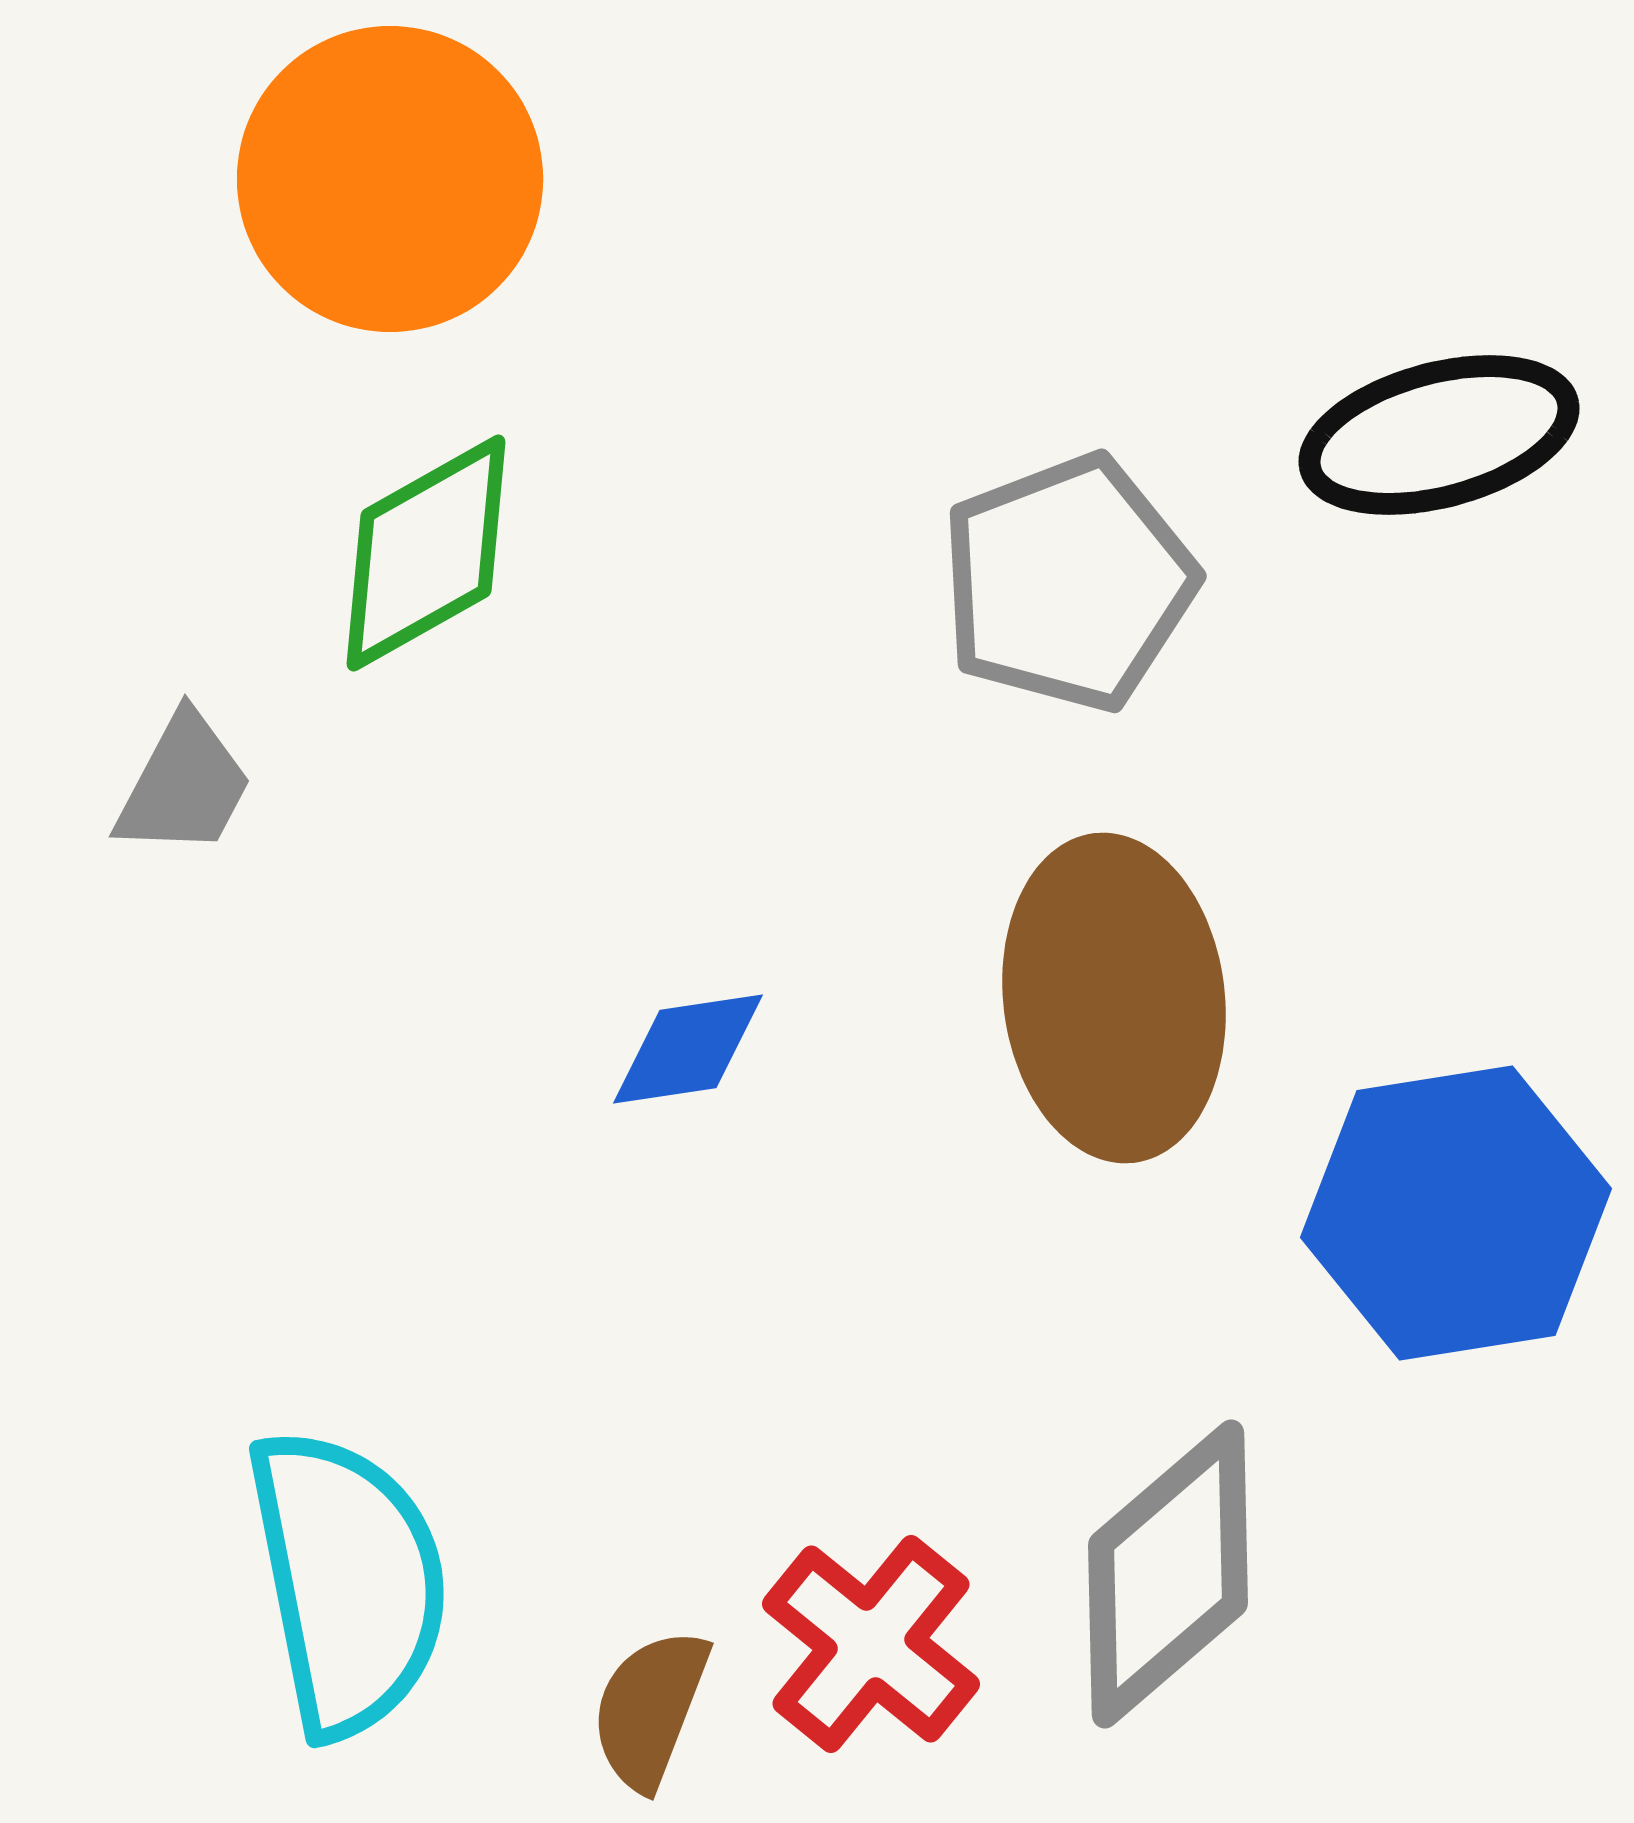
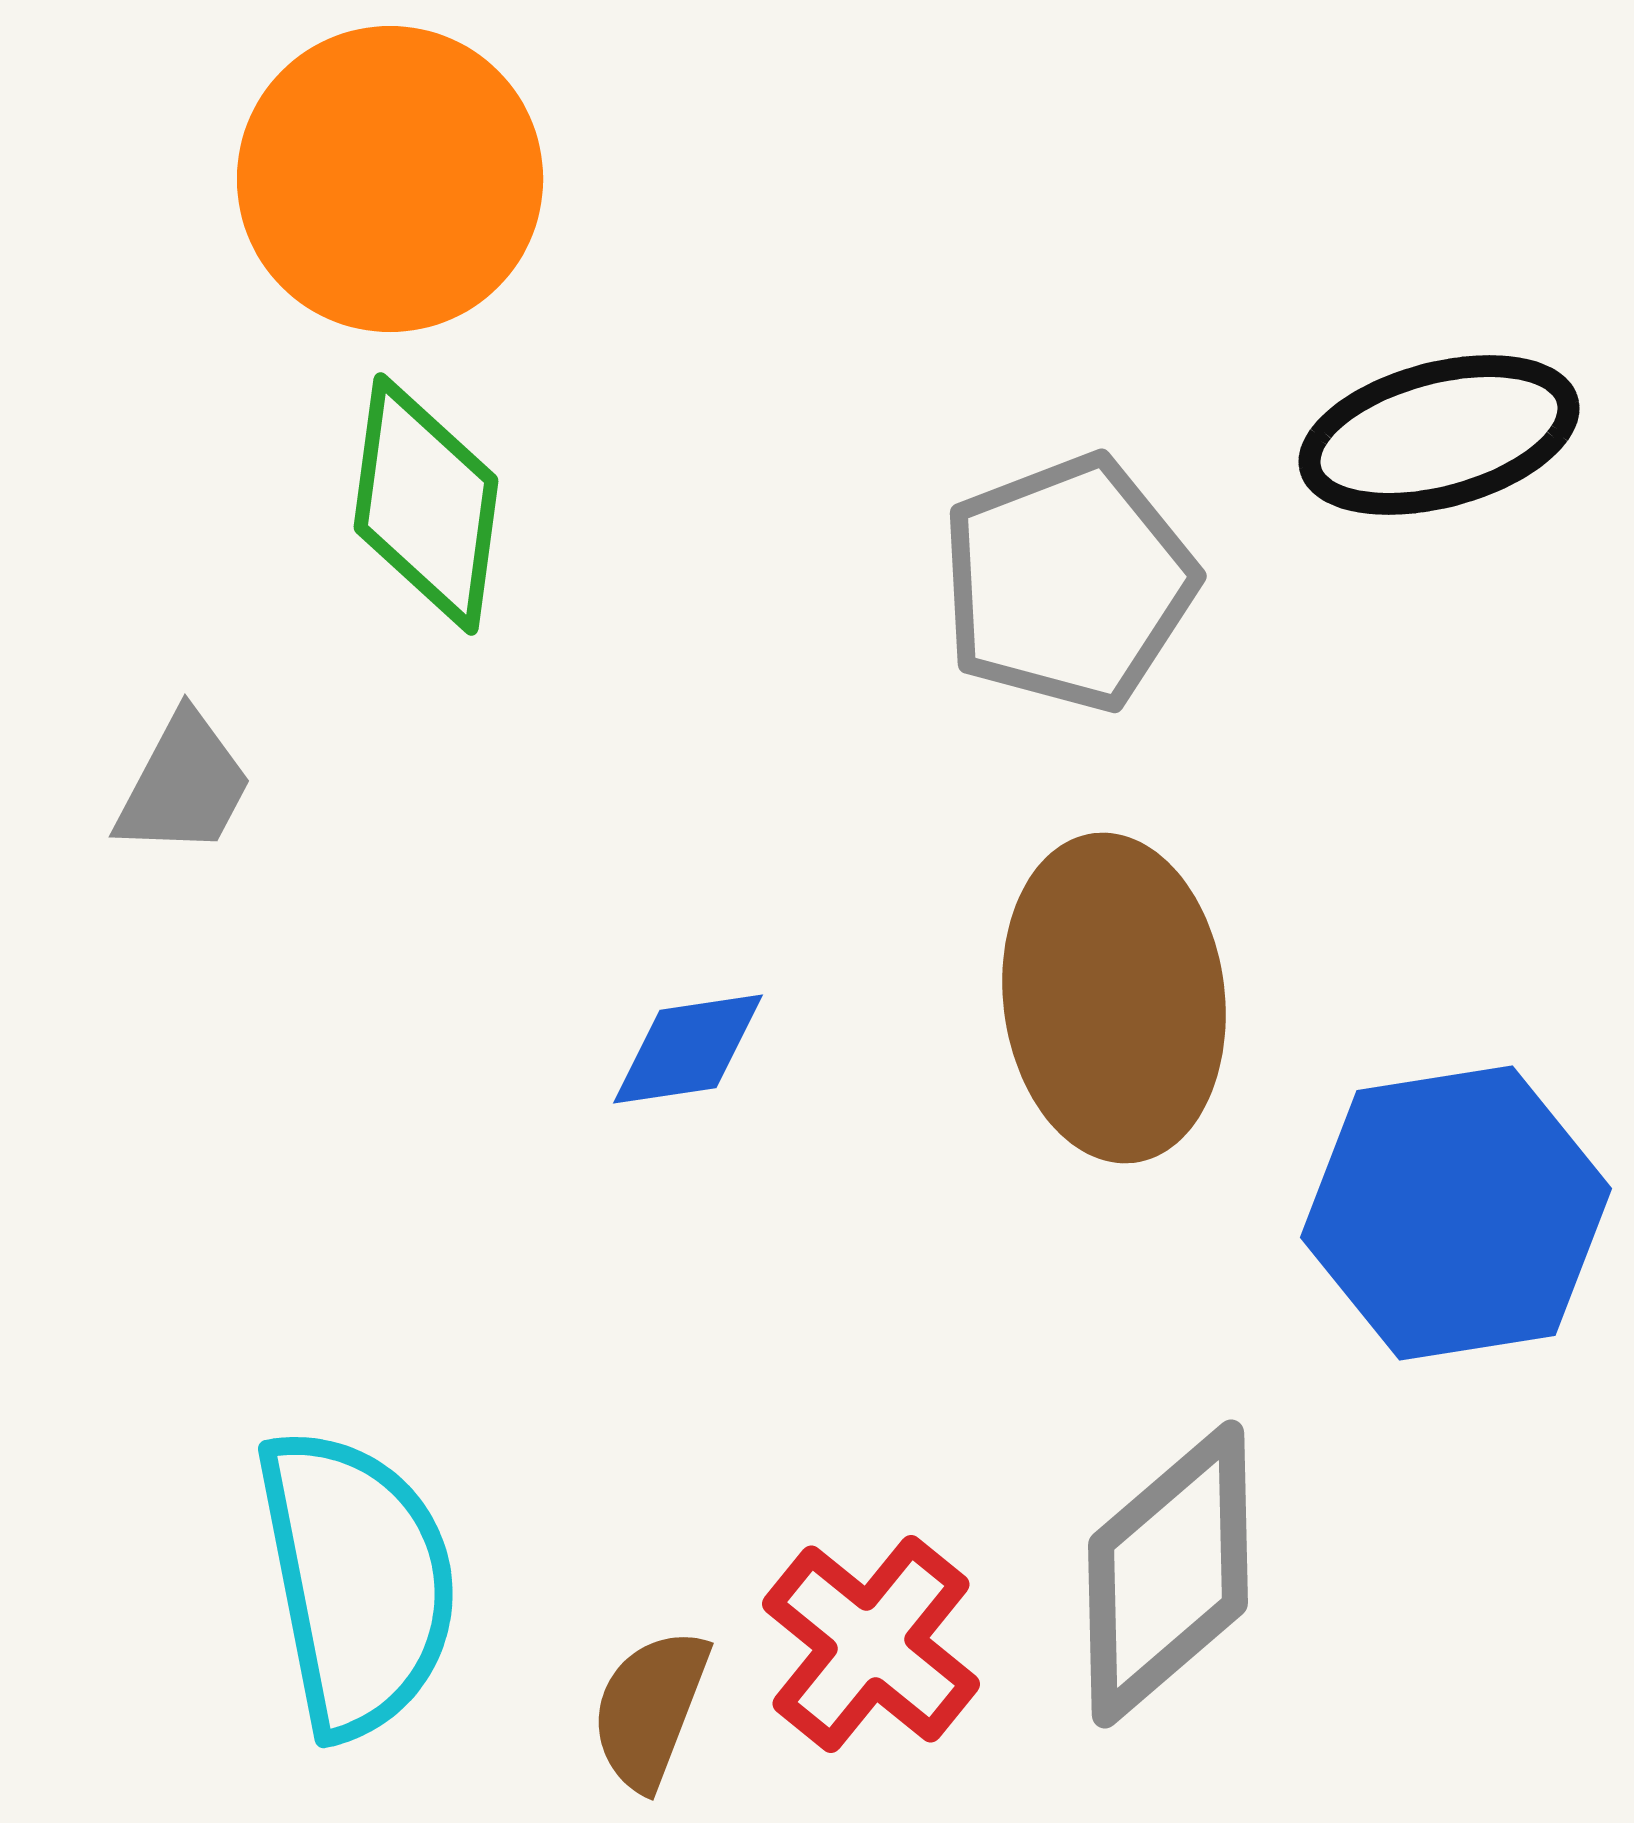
green diamond: moved 49 px up; rotated 53 degrees counterclockwise
cyan semicircle: moved 9 px right
